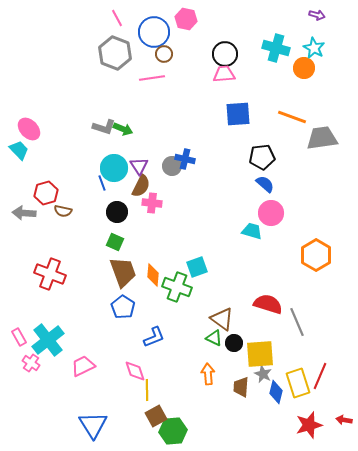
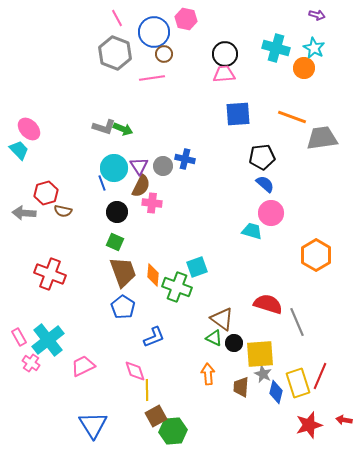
gray circle at (172, 166): moved 9 px left
